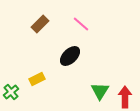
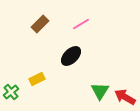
pink line: rotated 72 degrees counterclockwise
black ellipse: moved 1 px right
red arrow: rotated 60 degrees counterclockwise
